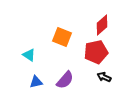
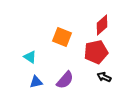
cyan triangle: moved 1 px right, 2 px down
